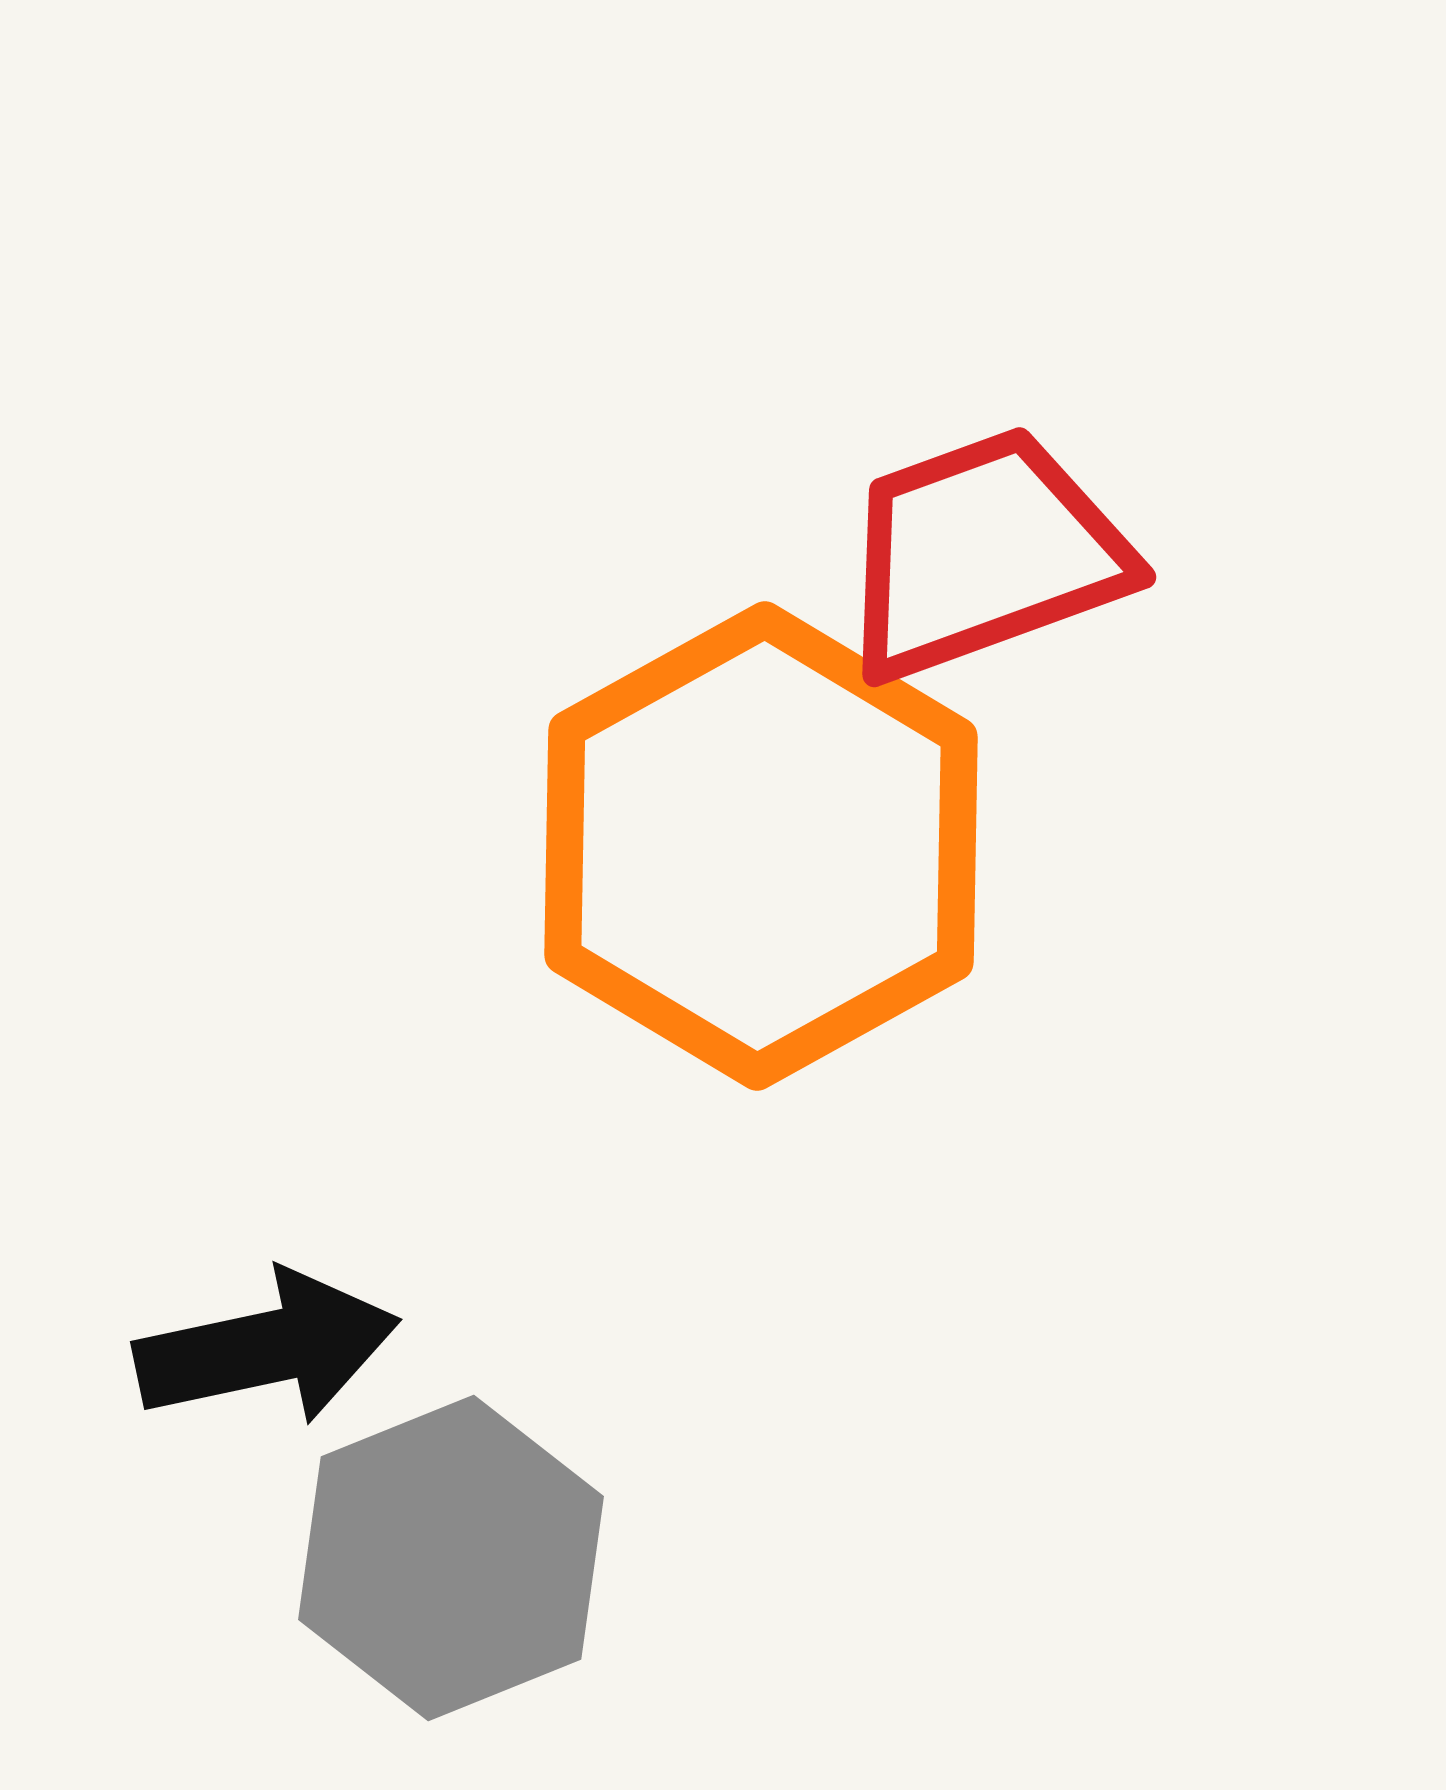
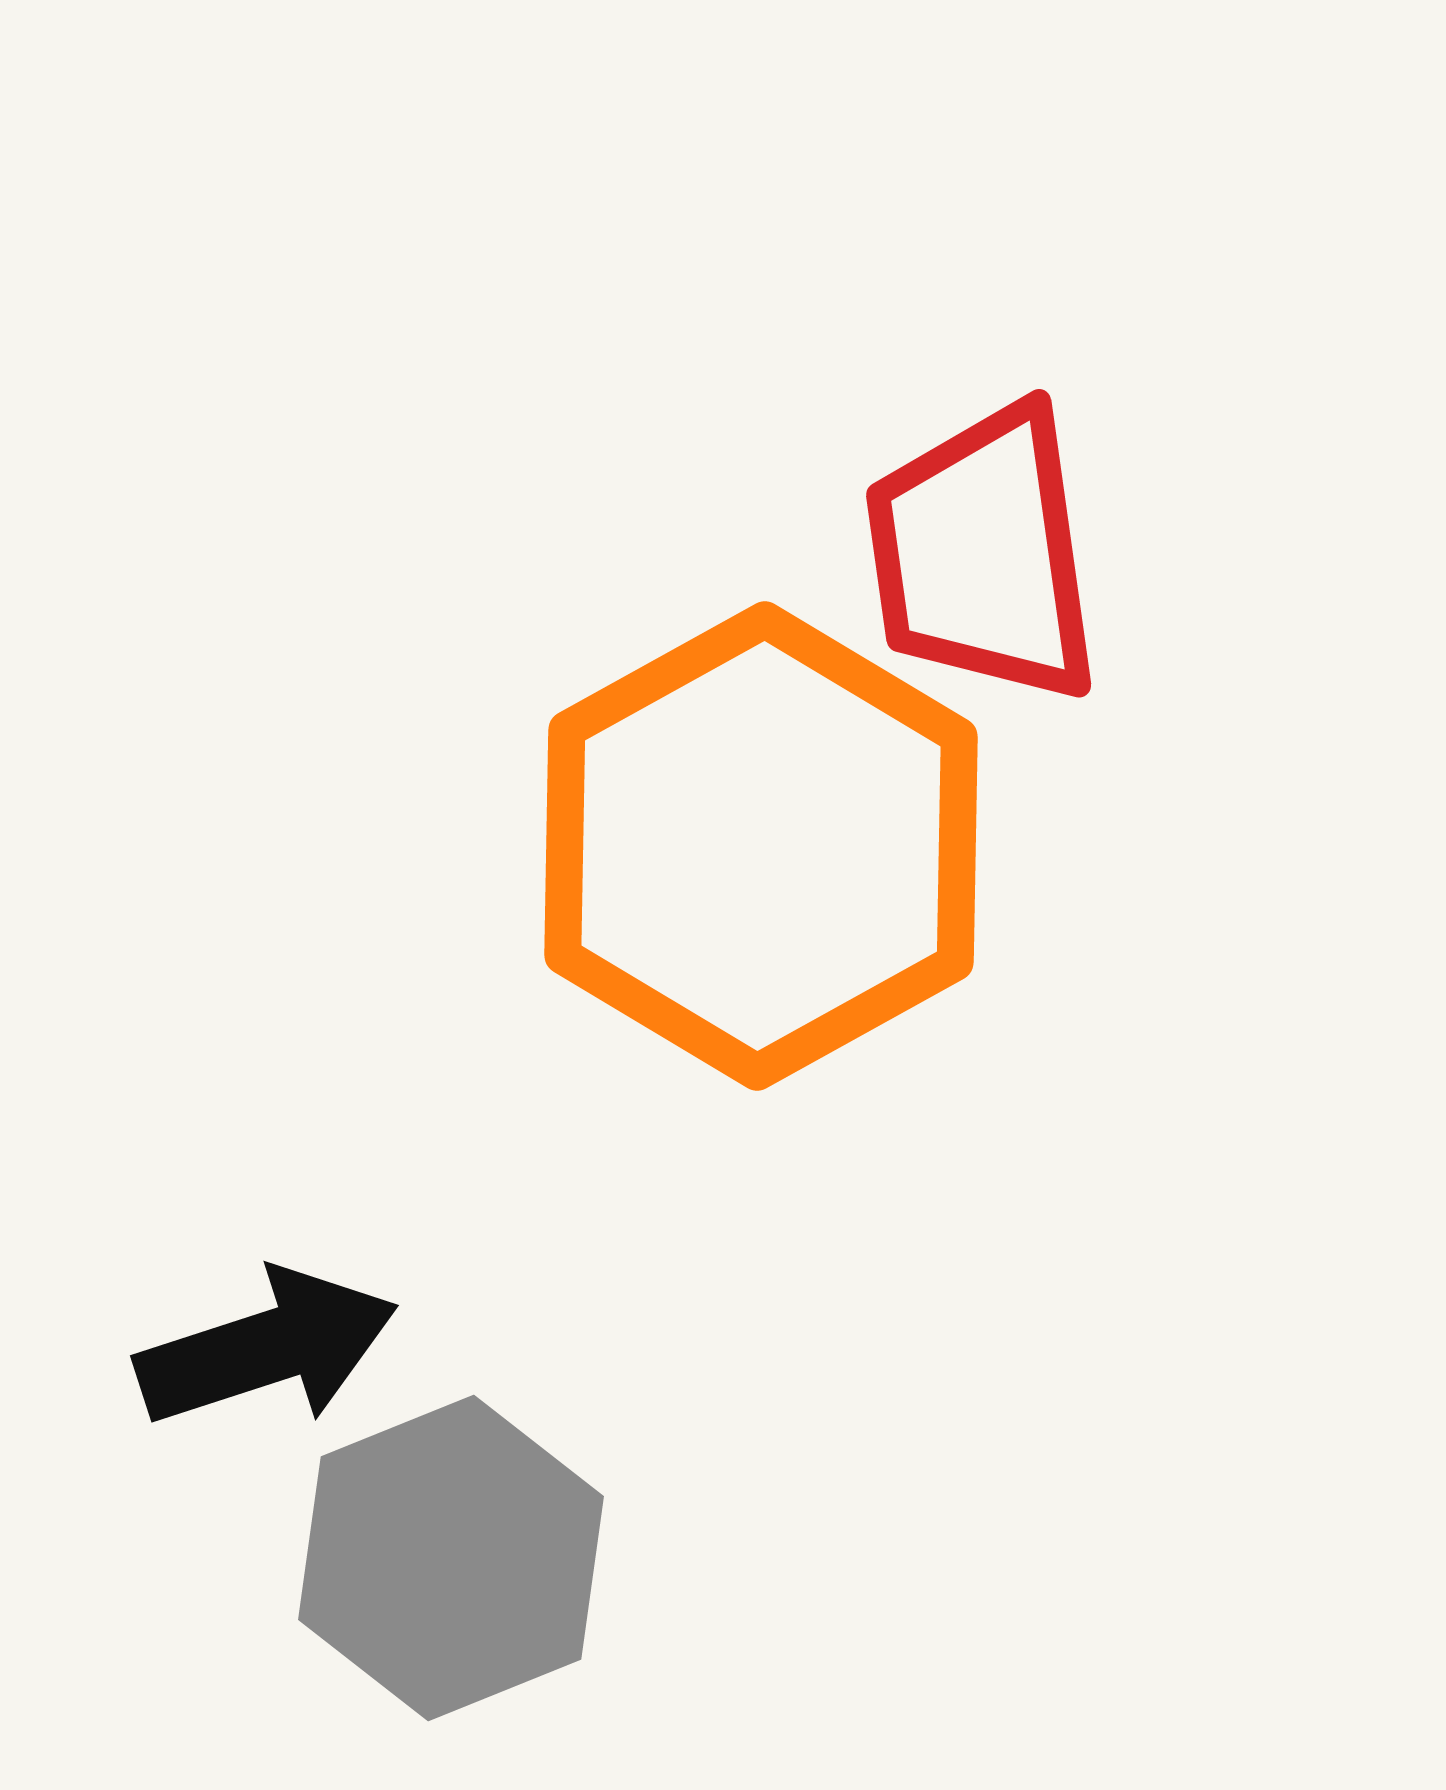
red trapezoid: rotated 78 degrees counterclockwise
black arrow: rotated 6 degrees counterclockwise
